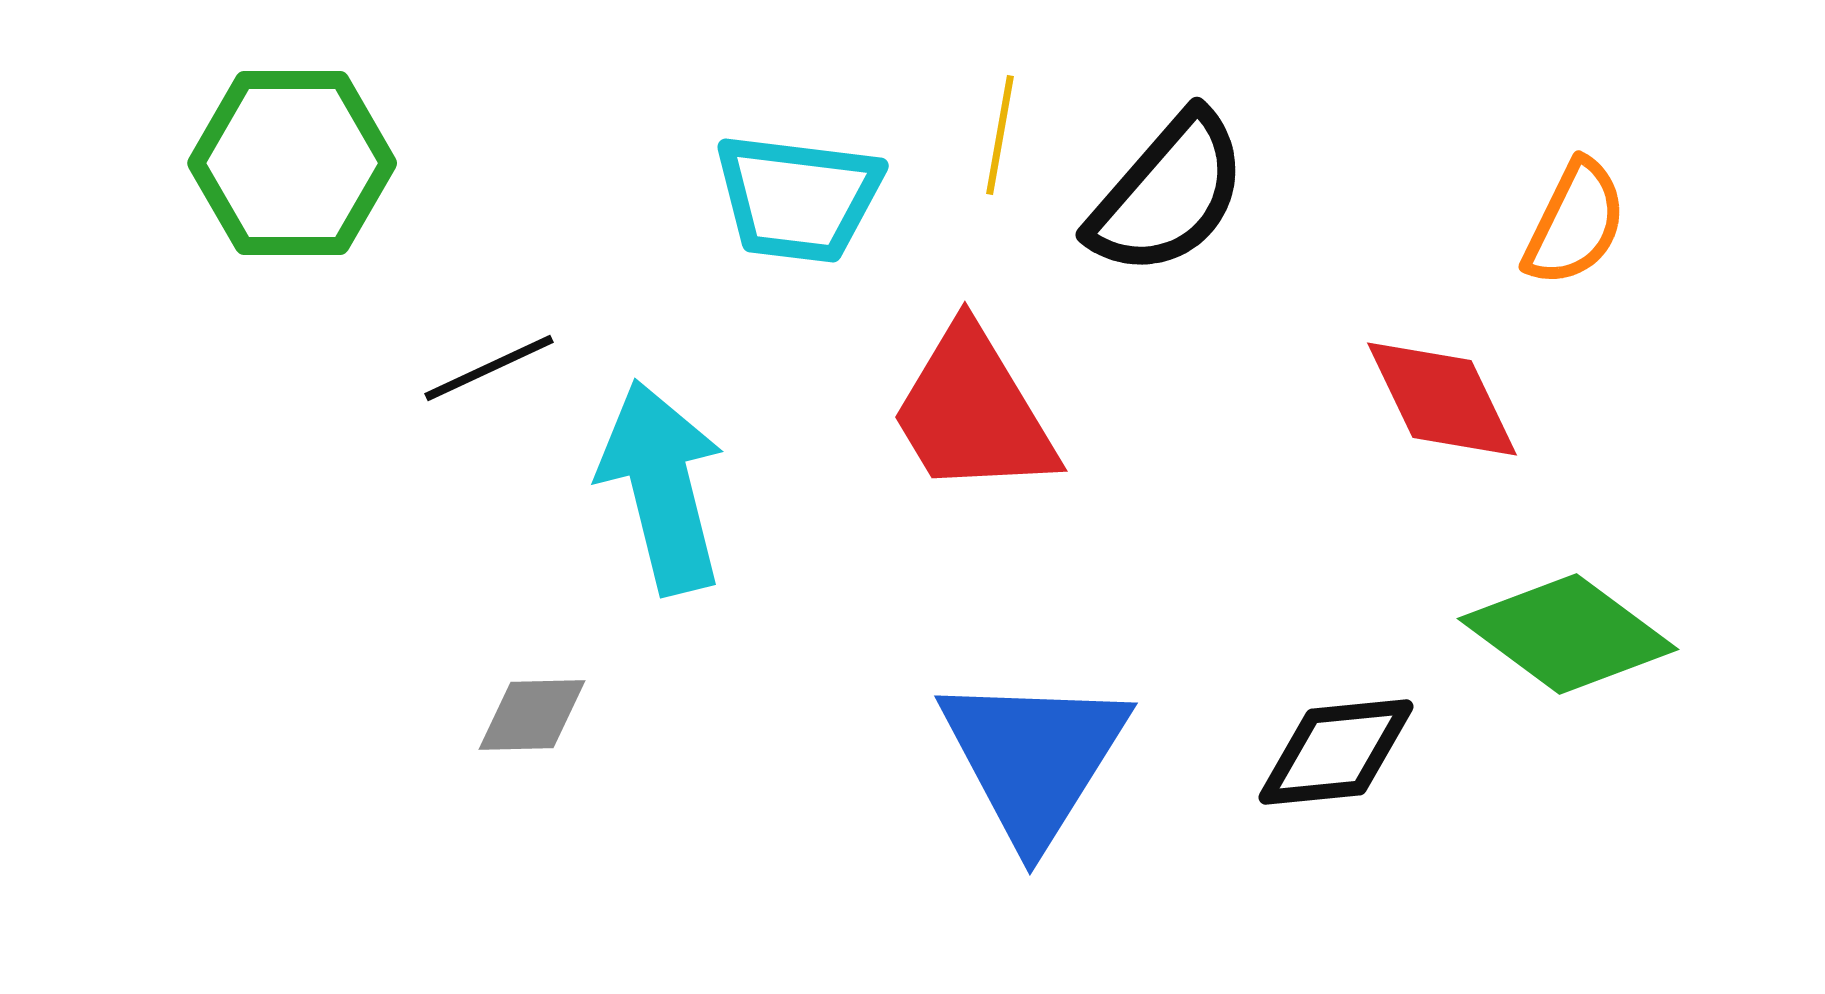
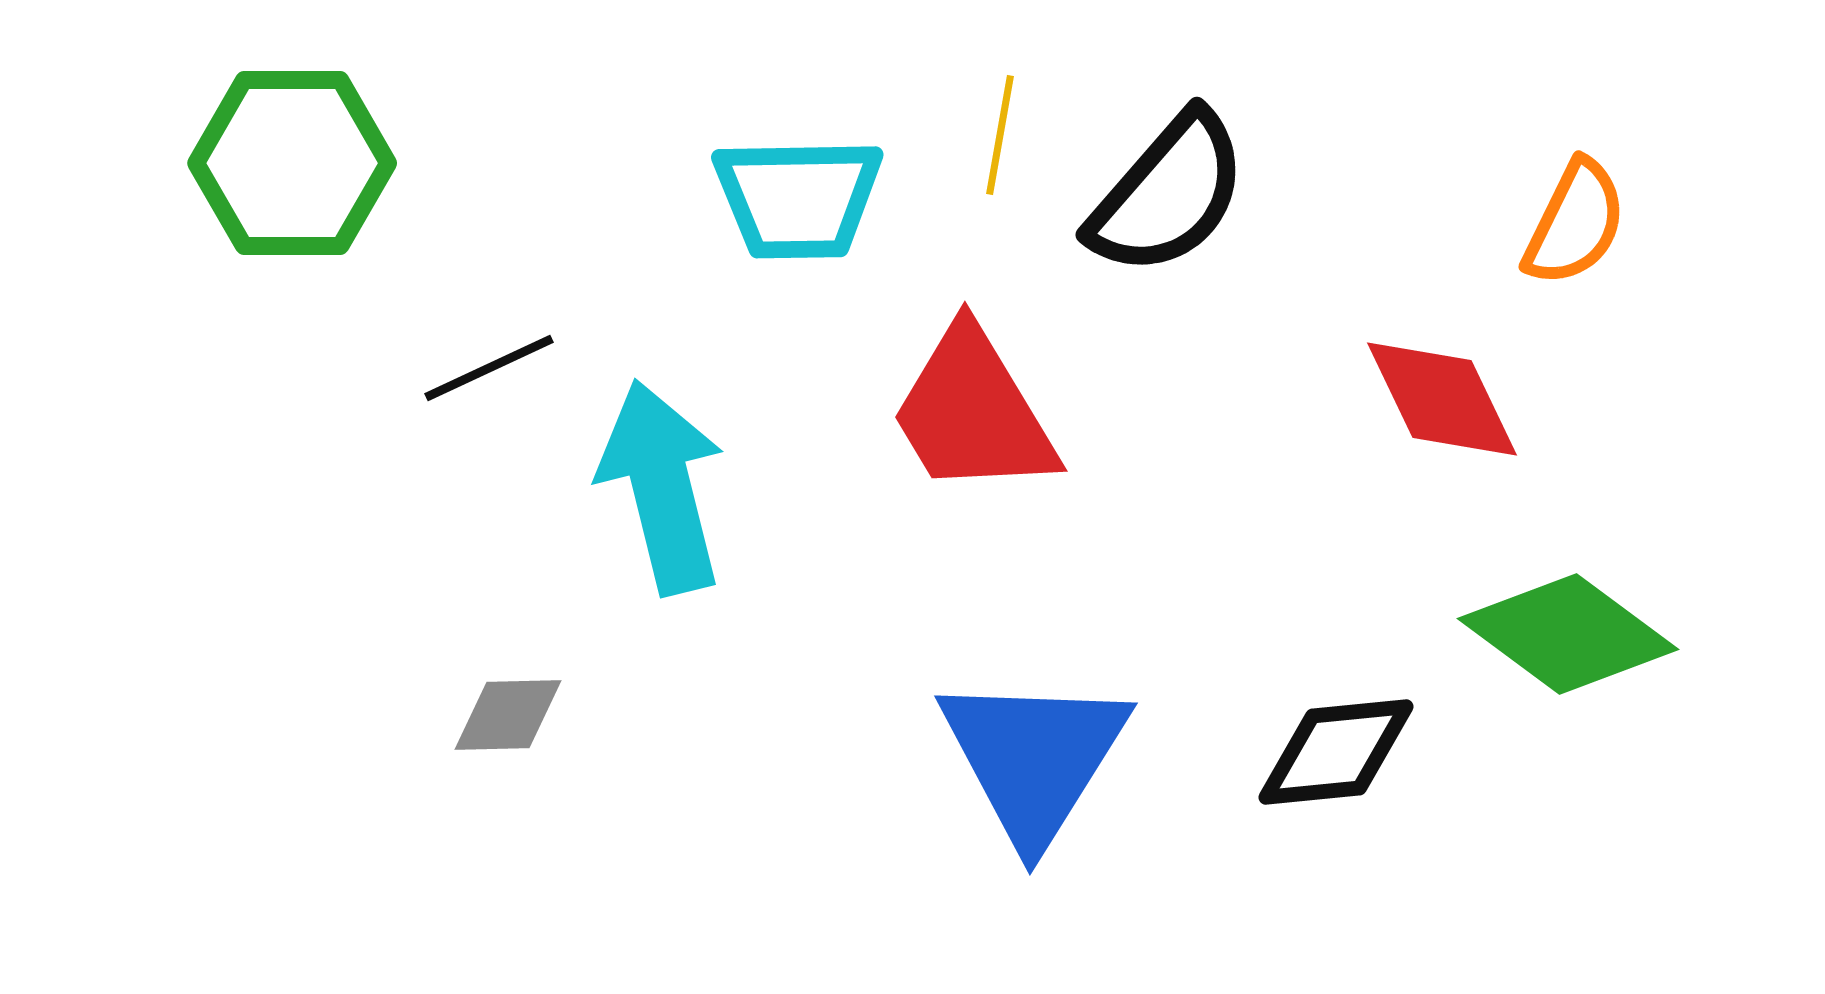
cyan trapezoid: rotated 8 degrees counterclockwise
gray diamond: moved 24 px left
